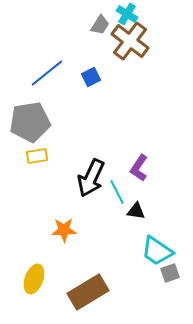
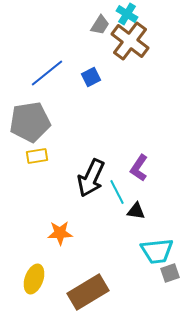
orange star: moved 4 px left, 3 px down
cyan trapezoid: rotated 40 degrees counterclockwise
